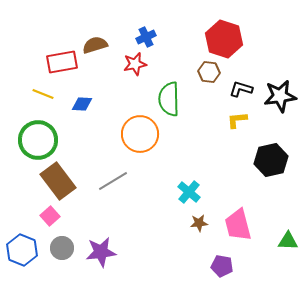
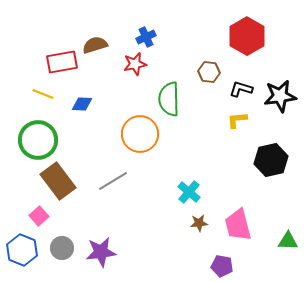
red hexagon: moved 23 px right, 3 px up; rotated 12 degrees clockwise
pink square: moved 11 px left
